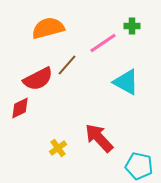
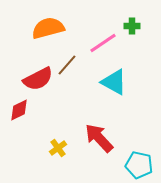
cyan triangle: moved 12 px left
red diamond: moved 1 px left, 2 px down
cyan pentagon: moved 1 px up
